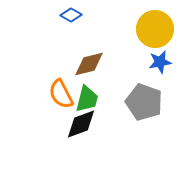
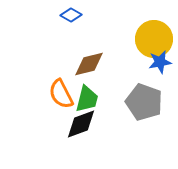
yellow circle: moved 1 px left, 10 px down
